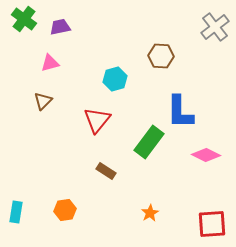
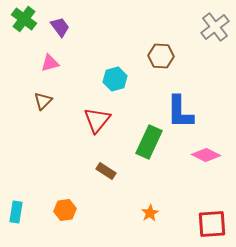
purple trapezoid: rotated 65 degrees clockwise
green rectangle: rotated 12 degrees counterclockwise
